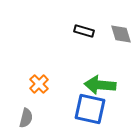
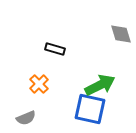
black rectangle: moved 29 px left, 18 px down
green arrow: rotated 148 degrees clockwise
gray semicircle: rotated 54 degrees clockwise
